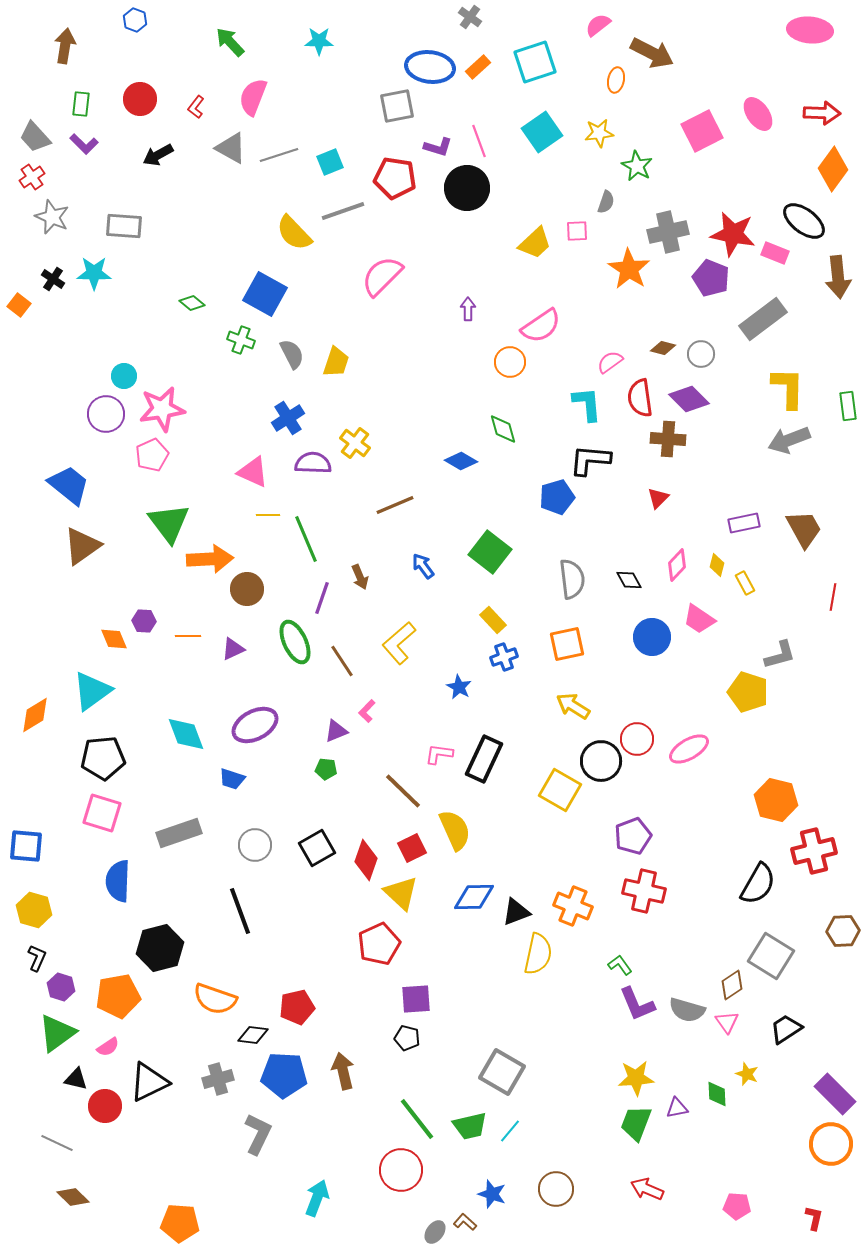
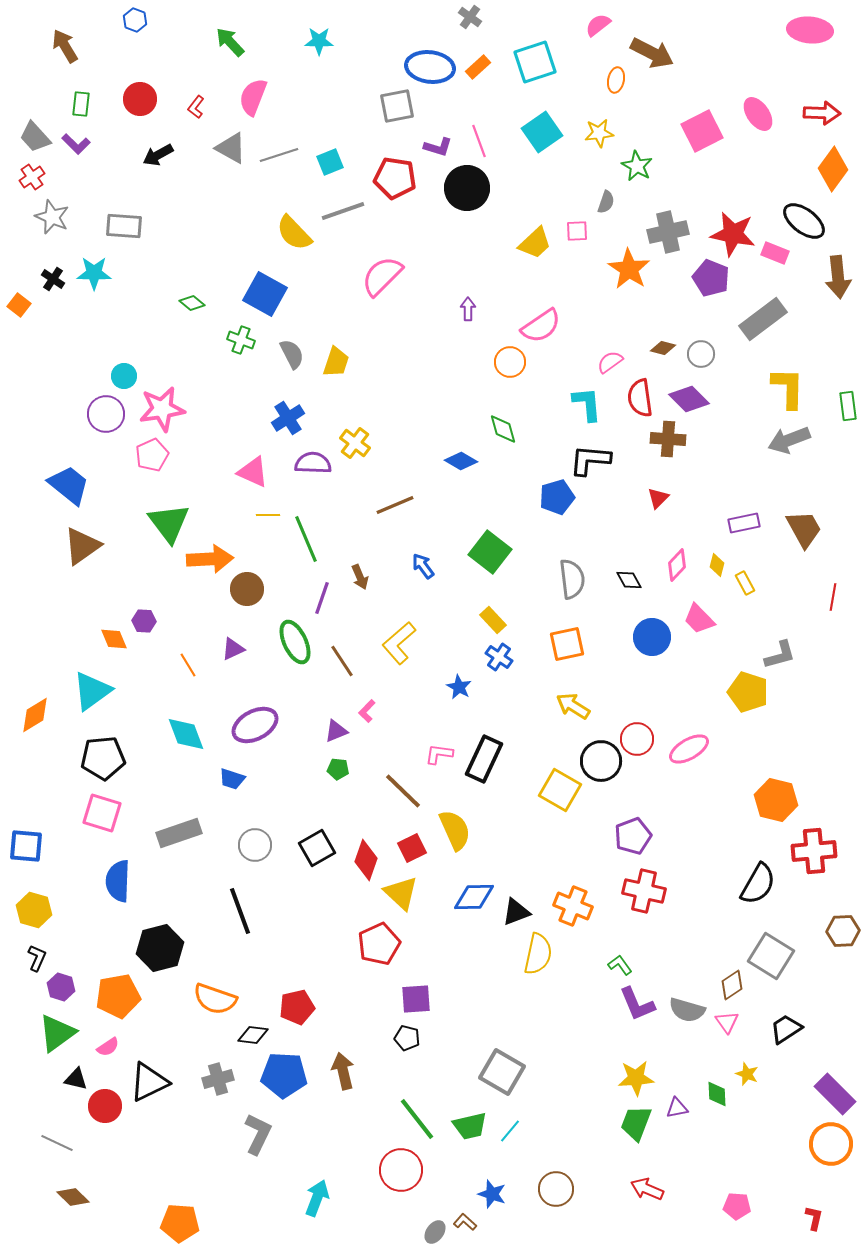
brown arrow at (65, 46): rotated 40 degrees counterclockwise
purple L-shape at (84, 144): moved 8 px left
pink trapezoid at (699, 619): rotated 12 degrees clockwise
orange line at (188, 636): moved 29 px down; rotated 60 degrees clockwise
blue cross at (504, 657): moved 5 px left; rotated 36 degrees counterclockwise
green pentagon at (326, 769): moved 12 px right
red cross at (814, 851): rotated 9 degrees clockwise
